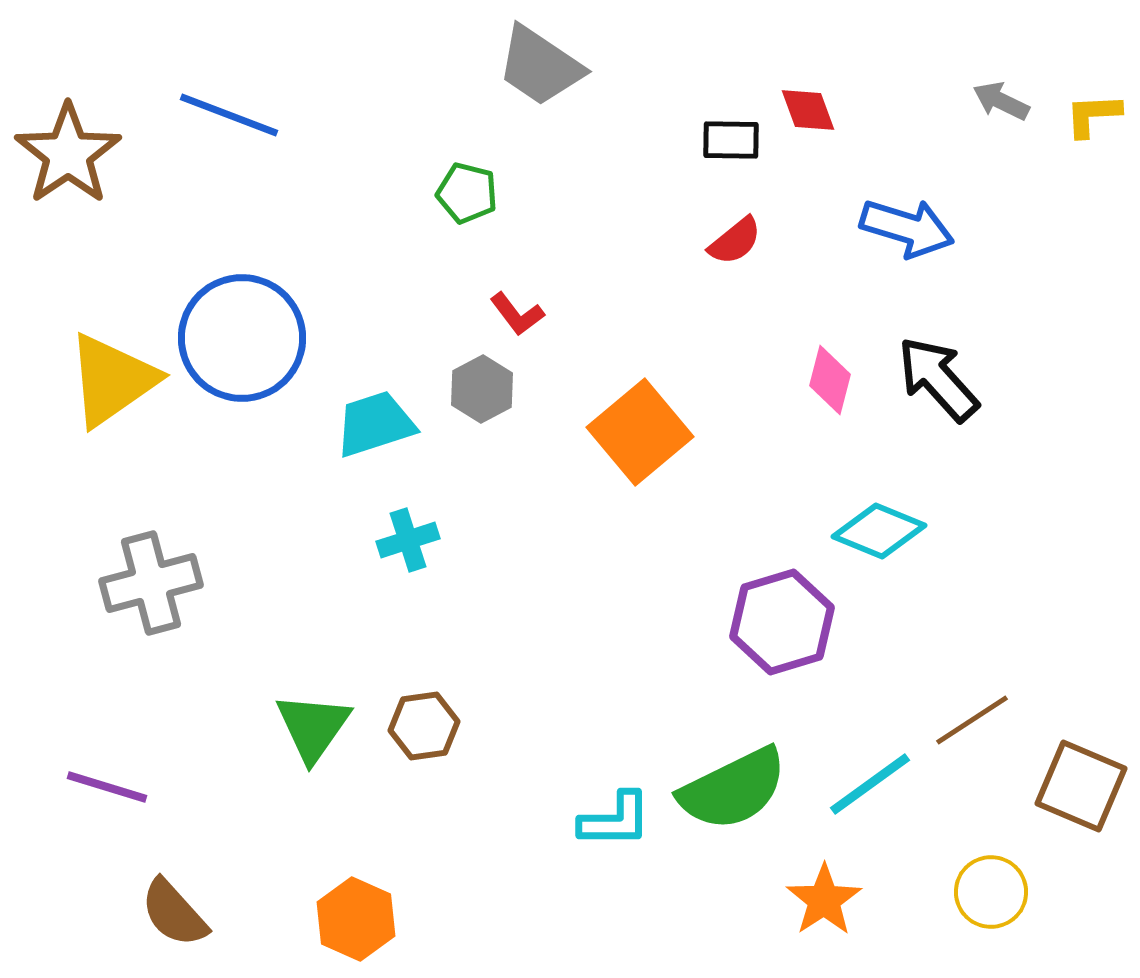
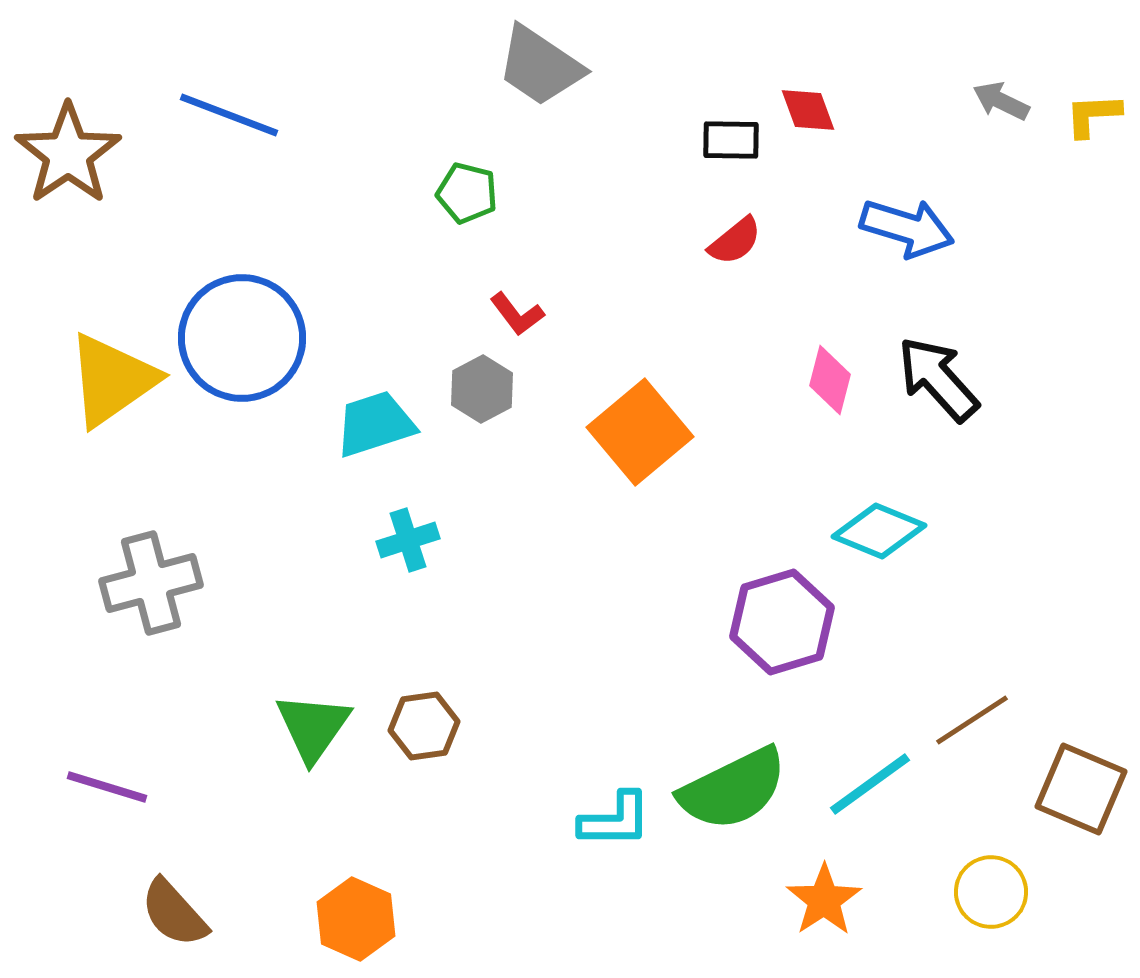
brown square: moved 3 px down
